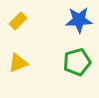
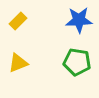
green pentagon: rotated 24 degrees clockwise
